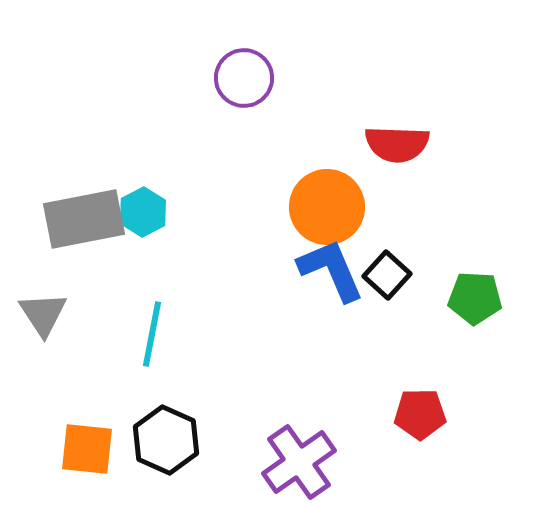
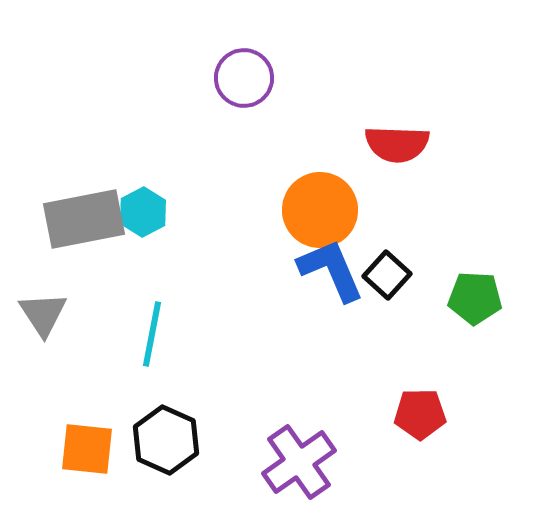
orange circle: moved 7 px left, 3 px down
